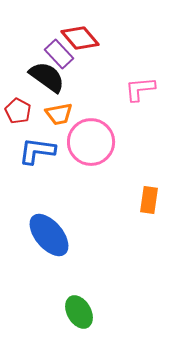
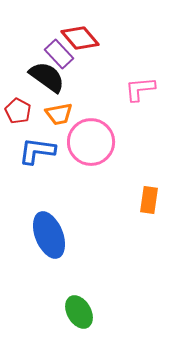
blue ellipse: rotated 18 degrees clockwise
